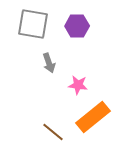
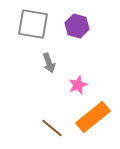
purple hexagon: rotated 15 degrees clockwise
pink star: rotated 30 degrees counterclockwise
brown line: moved 1 px left, 4 px up
